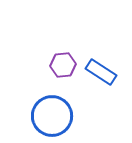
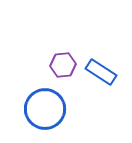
blue circle: moved 7 px left, 7 px up
